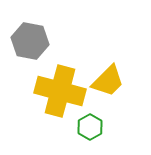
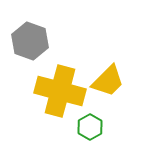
gray hexagon: rotated 9 degrees clockwise
